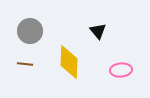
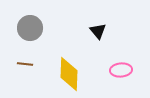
gray circle: moved 3 px up
yellow diamond: moved 12 px down
